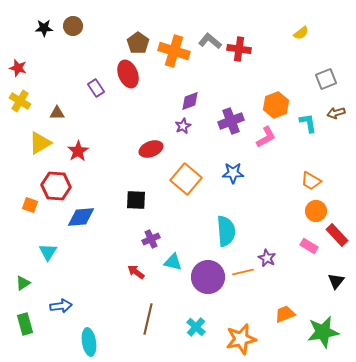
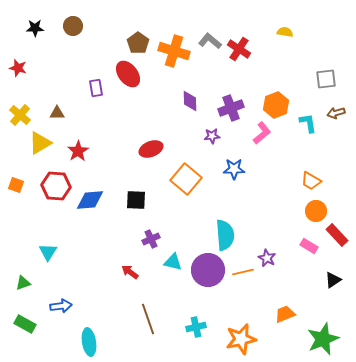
black star at (44, 28): moved 9 px left
yellow semicircle at (301, 33): moved 16 px left, 1 px up; rotated 133 degrees counterclockwise
red cross at (239, 49): rotated 25 degrees clockwise
red ellipse at (128, 74): rotated 16 degrees counterclockwise
gray square at (326, 79): rotated 15 degrees clockwise
purple rectangle at (96, 88): rotated 24 degrees clockwise
yellow cross at (20, 101): moved 14 px down; rotated 10 degrees clockwise
purple diamond at (190, 101): rotated 70 degrees counterclockwise
purple cross at (231, 121): moved 13 px up
purple star at (183, 126): moved 29 px right, 10 px down; rotated 21 degrees clockwise
pink L-shape at (266, 137): moved 4 px left, 4 px up; rotated 10 degrees counterclockwise
blue star at (233, 173): moved 1 px right, 4 px up
orange square at (30, 205): moved 14 px left, 20 px up
blue diamond at (81, 217): moved 9 px right, 17 px up
cyan semicircle at (226, 231): moved 1 px left, 4 px down
red arrow at (136, 272): moved 6 px left
purple circle at (208, 277): moved 7 px up
black triangle at (336, 281): moved 3 px left, 1 px up; rotated 18 degrees clockwise
green triangle at (23, 283): rotated 14 degrees clockwise
brown line at (148, 319): rotated 32 degrees counterclockwise
green rectangle at (25, 324): rotated 45 degrees counterclockwise
cyan cross at (196, 327): rotated 36 degrees clockwise
green star at (323, 332): moved 7 px down; rotated 12 degrees counterclockwise
